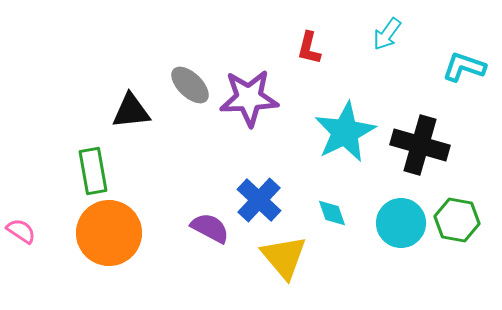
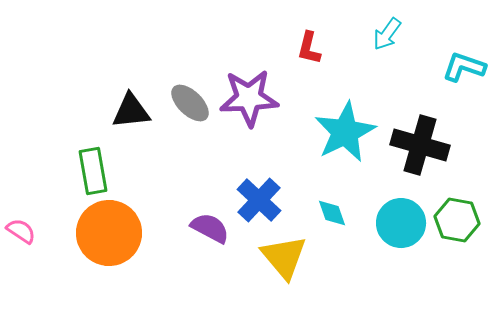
gray ellipse: moved 18 px down
